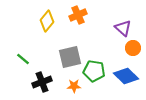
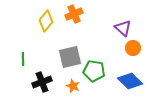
orange cross: moved 4 px left, 1 px up
yellow diamond: moved 1 px left
green line: rotated 48 degrees clockwise
blue diamond: moved 4 px right, 5 px down
orange star: moved 1 px left; rotated 24 degrees clockwise
